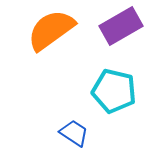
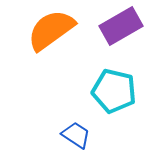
blue trapezoid: moved 2 px right, 2 px down
